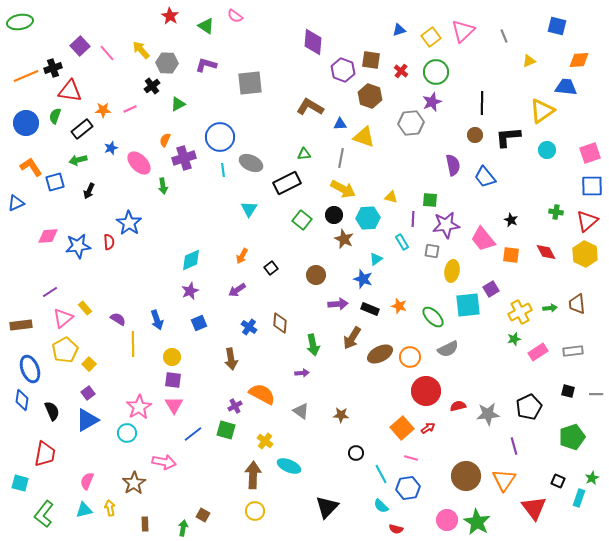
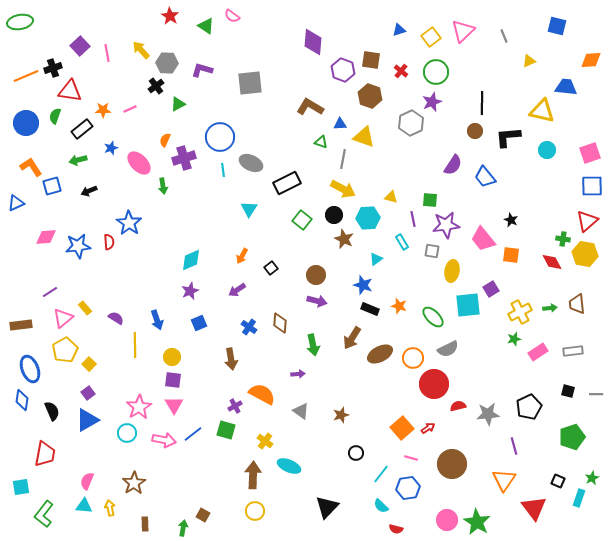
pink semicircle at (235, 16): moved 3 px left
pink line at (107, 53): rotated 30 degrees clockwise
orange diamond at (579, 60): moved 12 px right
purple L-shape at (206, 65): moved 4 px left, 5 px down
black cross at (152, 86): moved 4 px right
yellow triangle at (542, 111): rotated 48 degrees clockwise
gray hexagon at (411, 123): rotated 20 degrees counterclockwise
brown circle at (475, 135): moved 4 px up
green triangle at (304, 154): moved 17 px right, 12 px up; rotated 24 degrees clockwise
gray line at (341, 158): moved 2 px right, 1 px down
purple semicircle at (453, 165): rotated 45 degrees clockwise
blue square at (55, 182): moved 3 px left, 4 px down
black arrow at (89, 191): rotated 42 degrees clockwise
green cross at (556, 212): moved 7 px right, 27 px down
purple line at (413, 219): rotated 14 degrees counterclockwise
pink diamond at (48, 236): moved 2 px left, 1 px down
red diamond at (546, 252): moved 6 px right, 10 px down
yellow hexagon at (585, 254): rotated 15 degrees counterclockwise
blue star at (363, 279): moved 6 px down
purple arrow at (338, 304): moved 21 px left, 3 px up; rotated 18 degrees clockwise
purple semicircle at (118, 319): moved 2 px left, 1 px up
yellow line at (133, 344): moved 2 px right, 1 px down
orange circle at (410, 357): moved 3 px right, 1 px down
purple arrow at (302, 373): moved 4 px left, 1 px down
red circle at (426, 391): moved 8 px right, 7 px up
brown star at (341, 415): rotated 21 degrees counterclockwise
pink arrow at (164, 462): moved 22 px up
cyan line at (381, 474): rotated 66 degrees clockwise
brown circle at (466, 476): moved 14 px left, 12 px up
cyan square at (20, 483): moved 1 px right, 4 px down; rotated 24 degrees counterclockwise
cyan triangle at (84, 510): moved 4 px up; rotated 18 degrees clockwise
